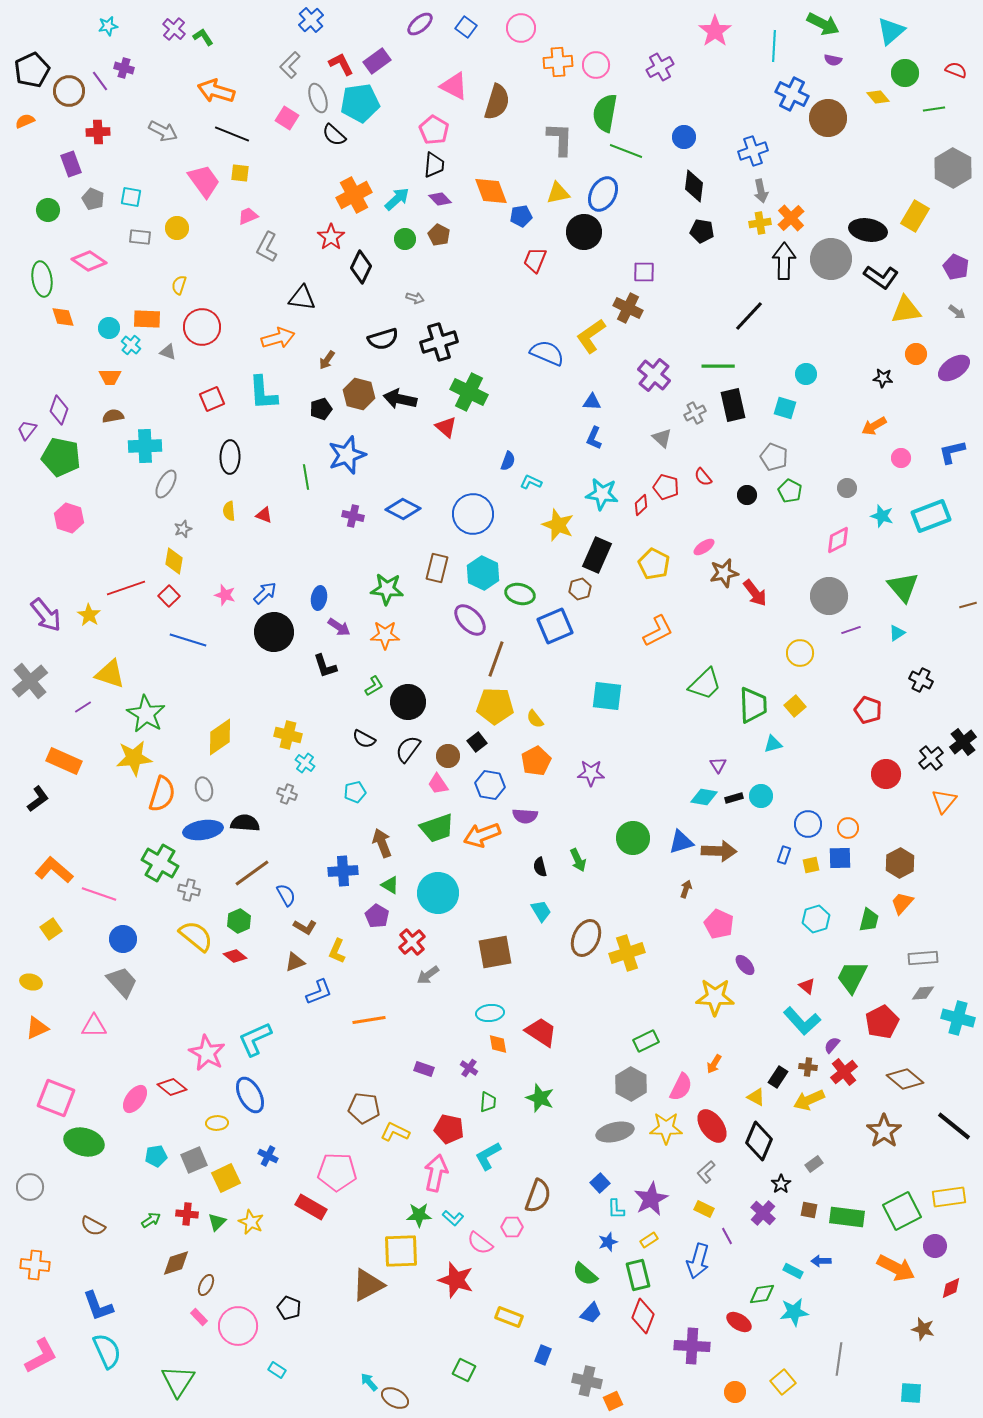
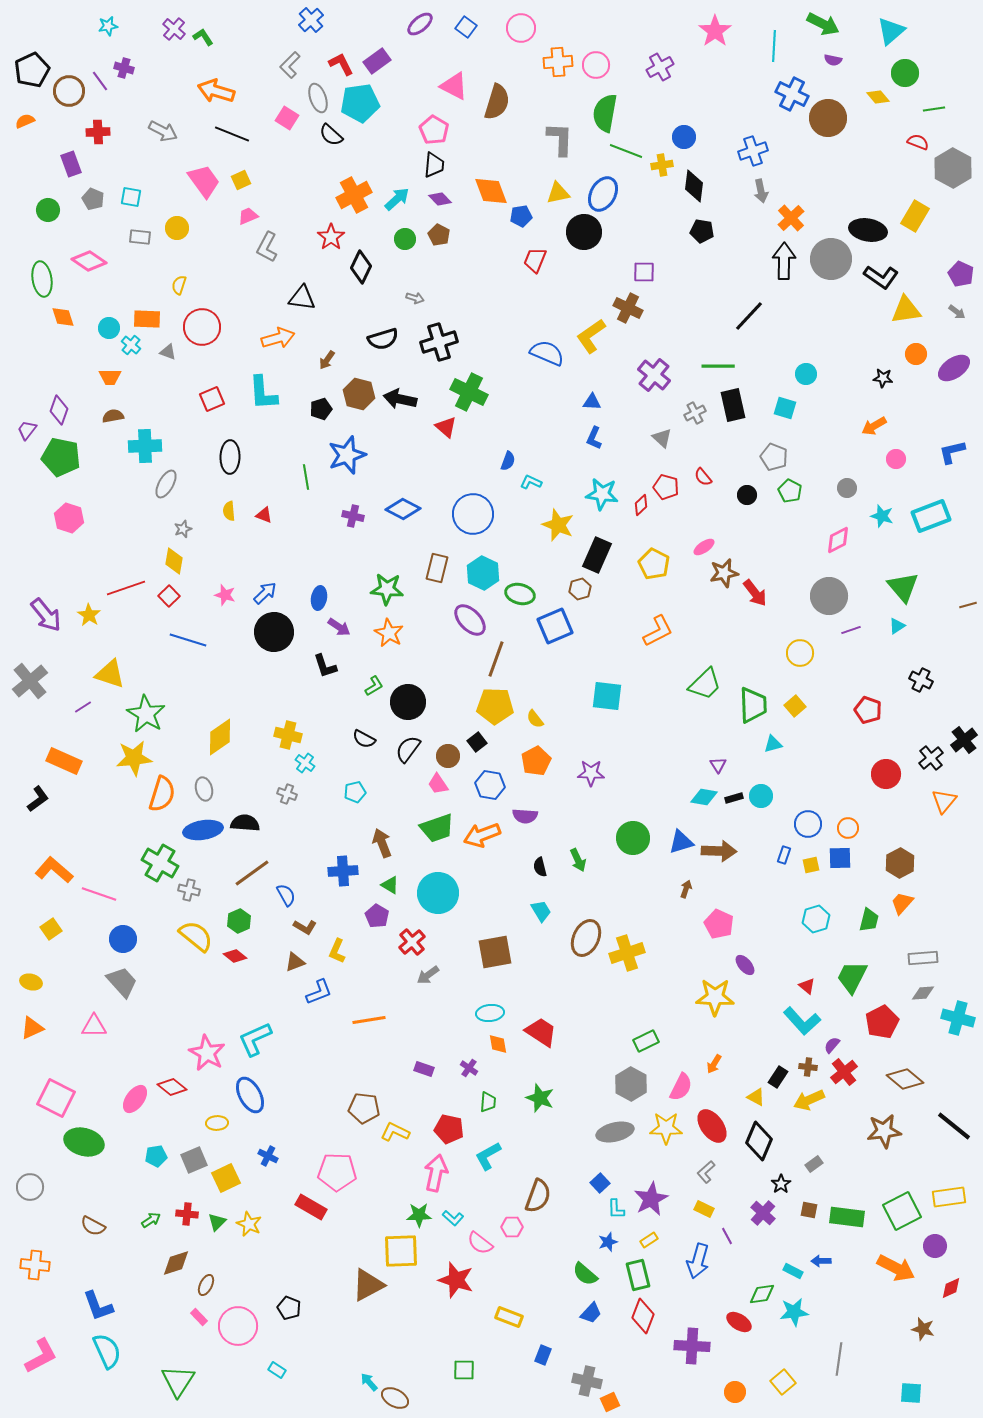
red semicircle at (956, 70): moved 38 px left, 72 px down
black semicircle at (334, 135): moved 3 px left
yellow square at (240, 173): moved 1 px right, 7 px down; rotated 30 degrees counterclockwise
yellow cross at (760, 223): moved 98 px left, 58 px up
purple pentagon at (956, 267): moved 5 px right, 7 px down
pink circle at (901, 458): moved 5 px left, 1 px down
cyan triangle at (897, 633): moved 7 px up
orange star at (385, 635): moved 4 px right, 2 px up; rotated 28 degrees clockwise
black cross at (963, 742): moved 1 px right, 2 px up
orange triangle at (37, 1028): moved 5 px left
pink square at (56, 1098): rotated 6 degrees clockwise
brown star at (884, 1131): rotated 28 degrees clockwise
yellow star at (251, 1222): moved 2 px left, 2 px down
green square at (464, 1370): rotated 25 degrees counterclockwise
orange square at (613, 1401): moved 3 px left, 1 px down
